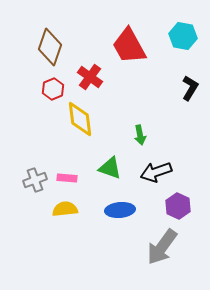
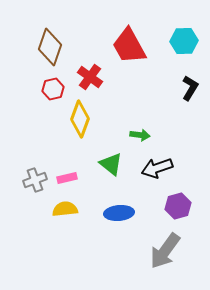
cyan hexagon: moved 1 px right, 5 px down; rotated 12 degrees counterclockwise
red hexagon: rotated 10 degrees clockwise
yellow diamond: rotated 27 degrees clockwise
green arrow: rotated 72 degrees counterclockwise
green triangle: moved 1 px right, 4 px up; rotated 20 degrees clockwise
black arrow: moved 1 px right, 4 px up
pink rectangle: rotated 18 degrees counterclockwise
purple hexagon: rotated 20 degrees clockwise
blue ellipse: moved 1 px left, 3 px down
gray arrow: moved 3 px right, 4 px down
